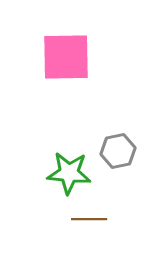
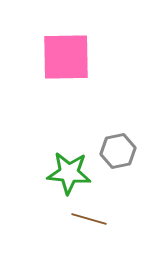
brown line: rotated 16 degrees clockwise
